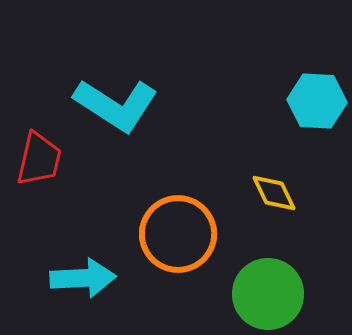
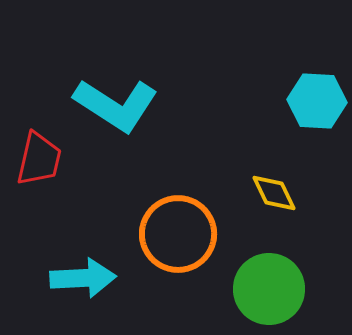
green circle: moved 1 px right, 5 px up
